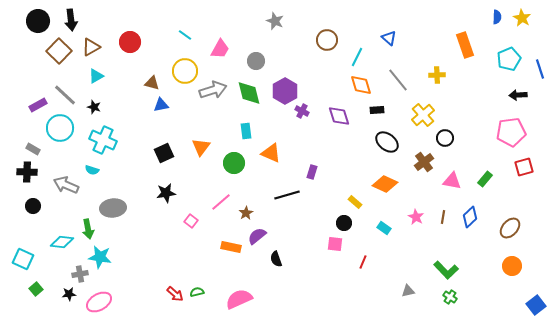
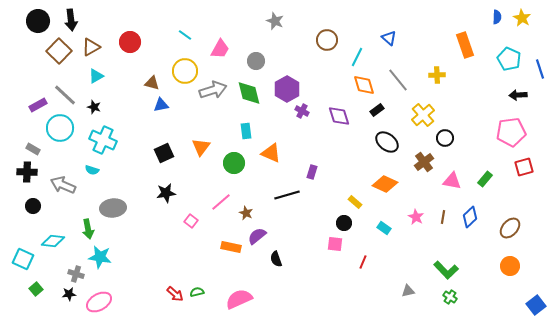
cyan pentagon at (509, 59): rotated 25 degrees counterclockwise
orange diamond at (361, 85): moved 3 px right
purple hexagon at (285, 91): moved 2 px right, 2 px up
black rectangle at (377, 110): rotated 32 degrees counterclockwise
gray arrow at (66, 185): moved 3 px left
brown star at (246, 213): rotated 16 degrees counterclockwise
cyan diamond at (62, 242): moved 9 px left, 1 px up
orange circle at (512, 266): moved 2 px left
gray cross at (80, 274): moved 4 px left; rotated 28 degrees clockwise
